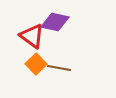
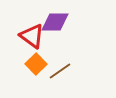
purple diamond: rotated 12 degrees counterclockwise
brown line: moved 1 px right, 3 px down; rotated 45 degrees counterclockwise
